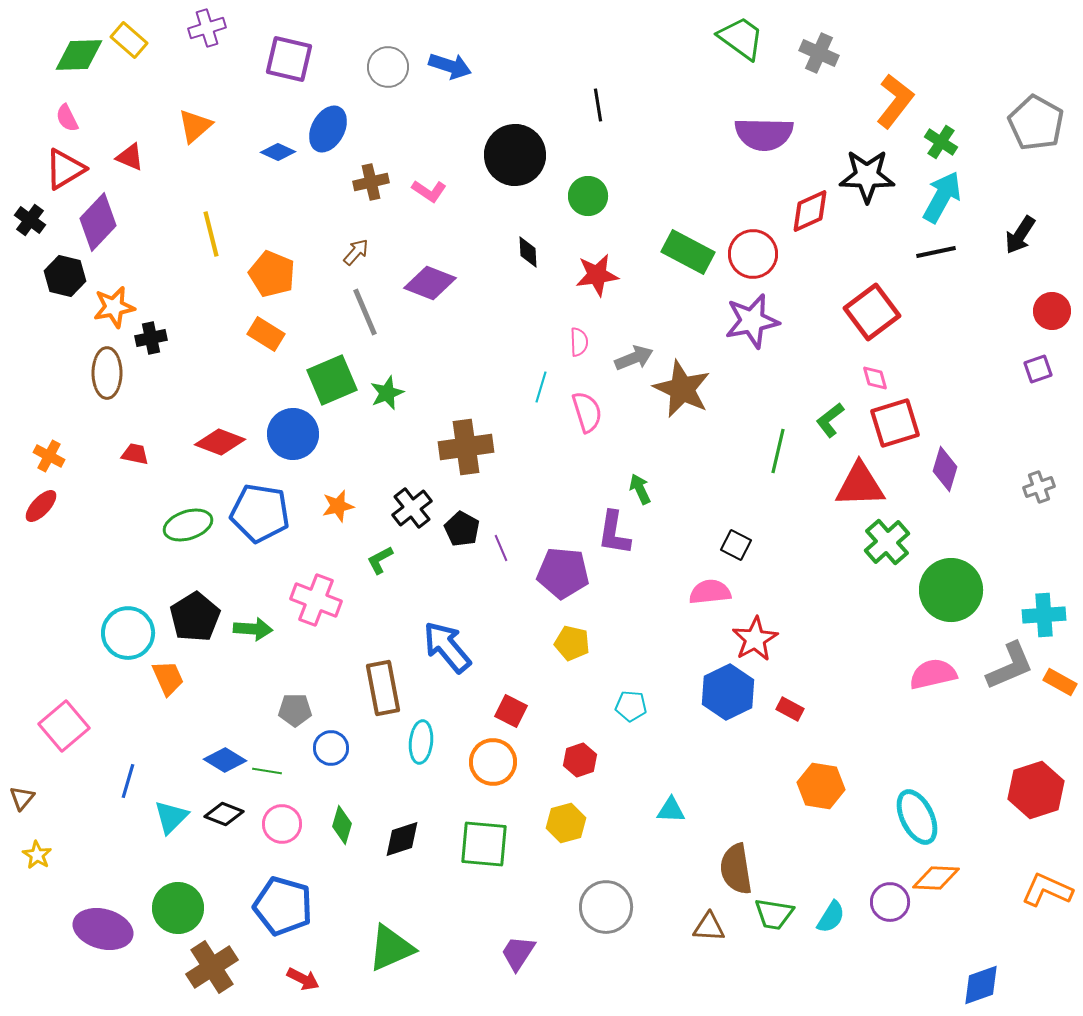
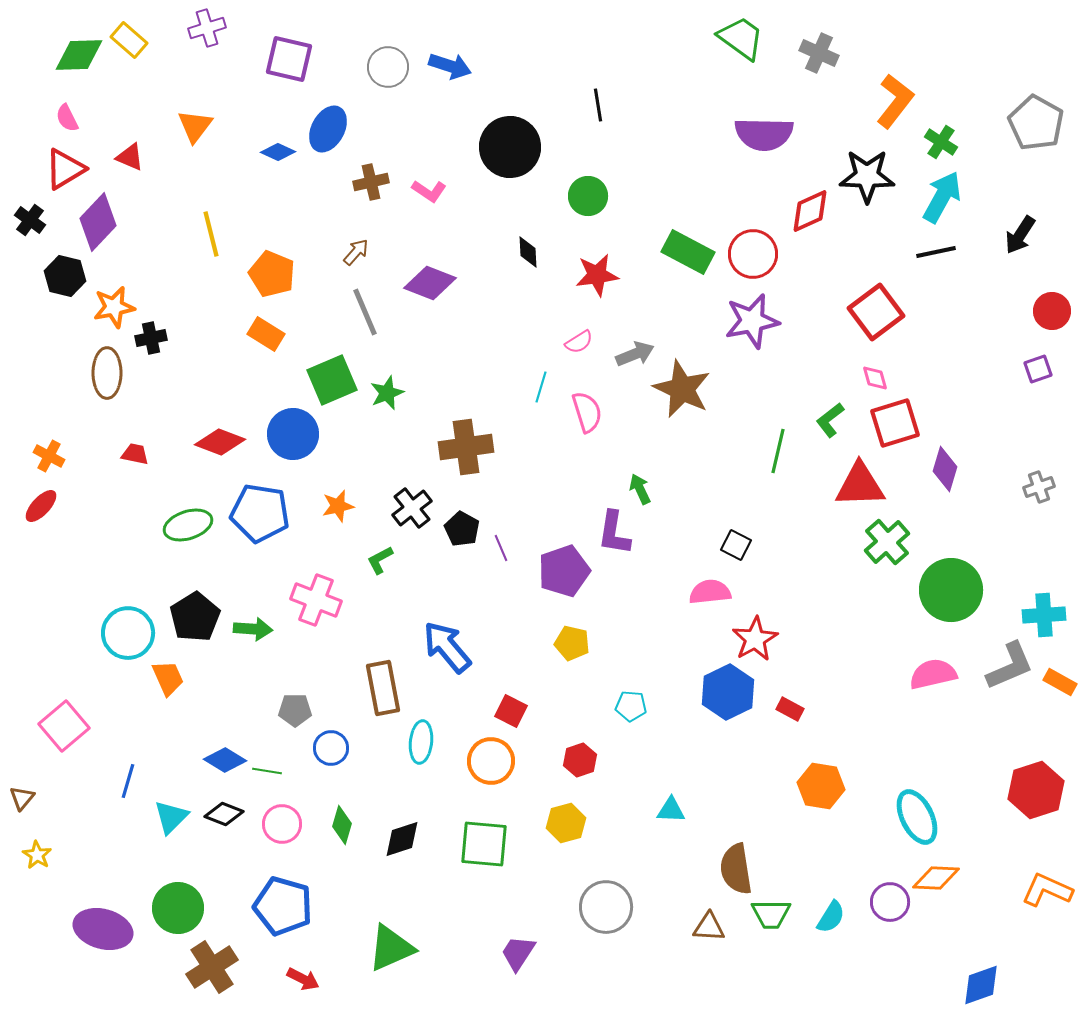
orange triangle at (195, 126): rotated 12 degrees counterclockwise
black circle at (515, 155): moved 5 px left, 8 px up
red square at (872, 312): moved 4 px right
pink semicircle at (579, 342): rotated 60 degrees clockwise
gray arrow at (634, 358): moved 1 px right, 4 px up
purple pentagon at (563, 573): moved 1 px right, 2 px up; rotated 24 degrees counterclockwise
orange circle at (493, 762): moved 2 px left, 1 px up
green trapezoid at (774, 914): moved 3 px left; rotated 9 degrees counterclockwise
